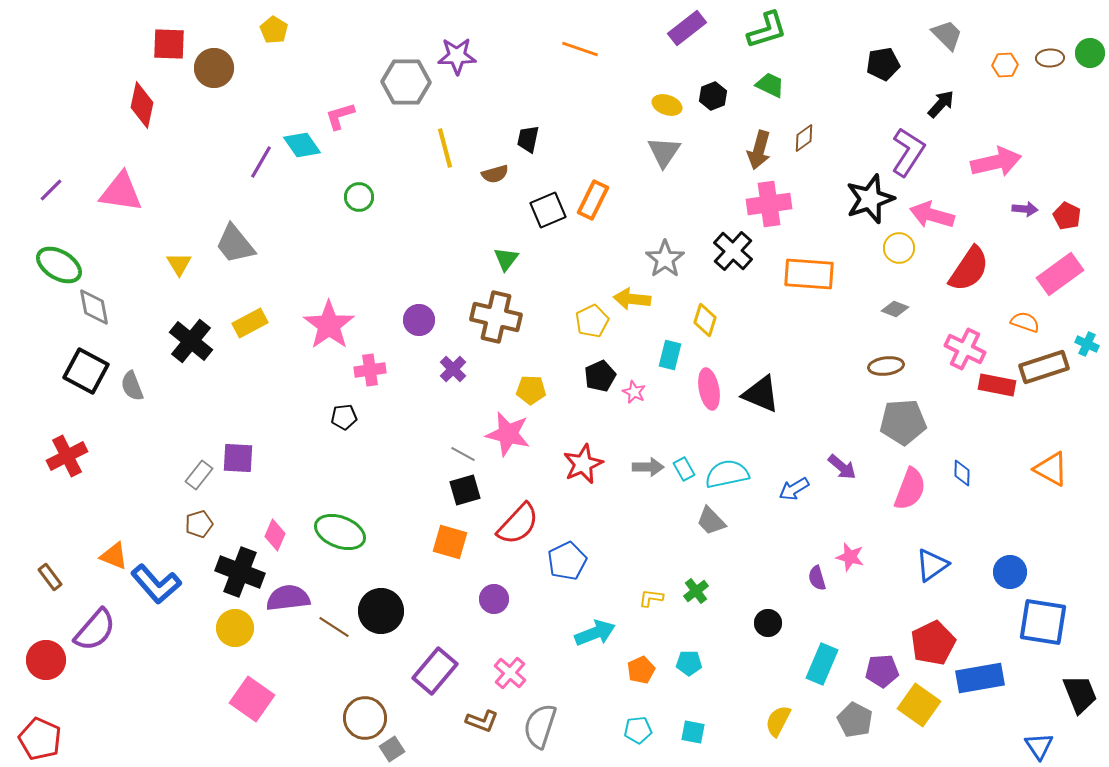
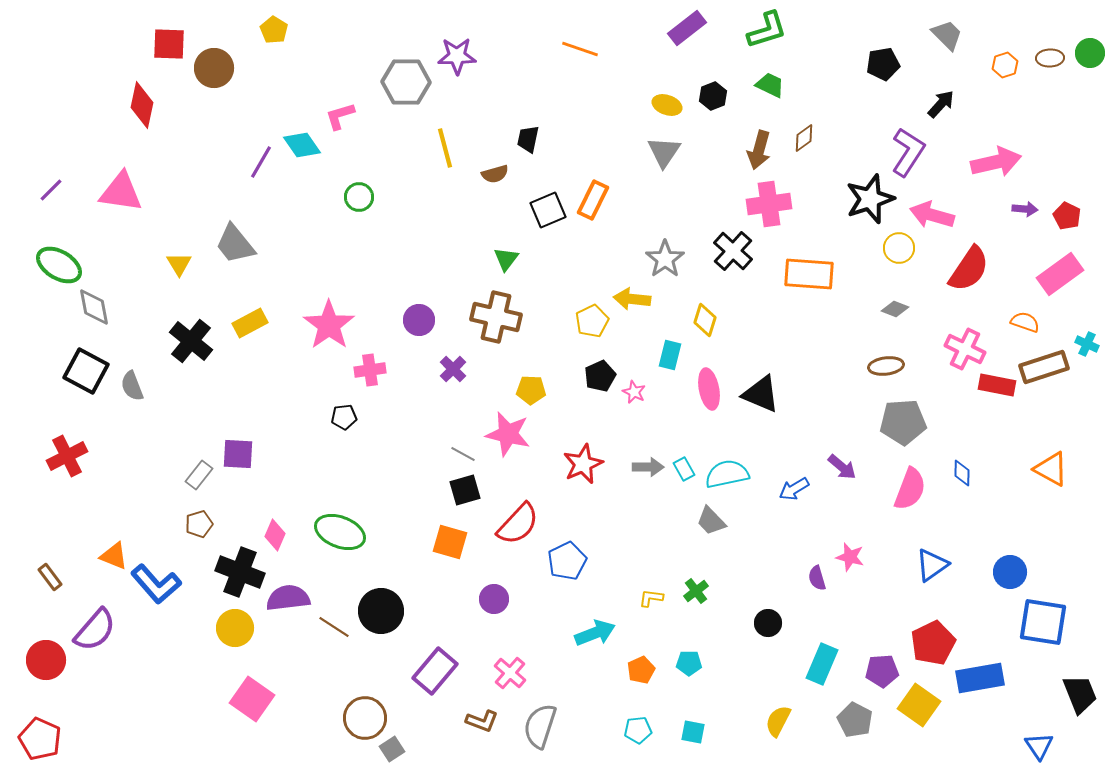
orange hexagon at (1005, 65): rotated 15 degrees counterclockwise
purple square at (238, 458): moved 4 px up
